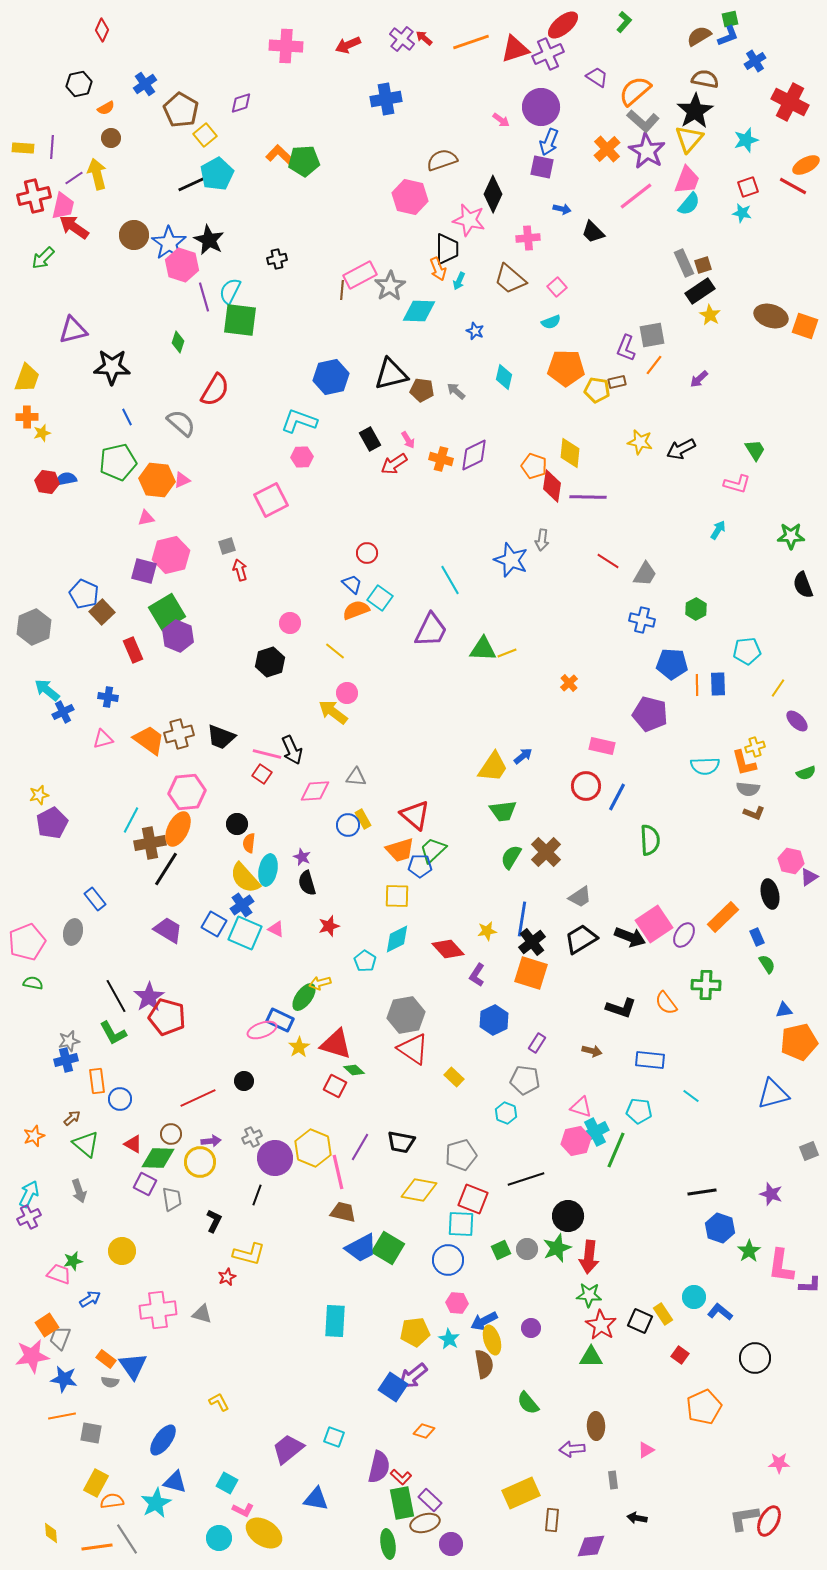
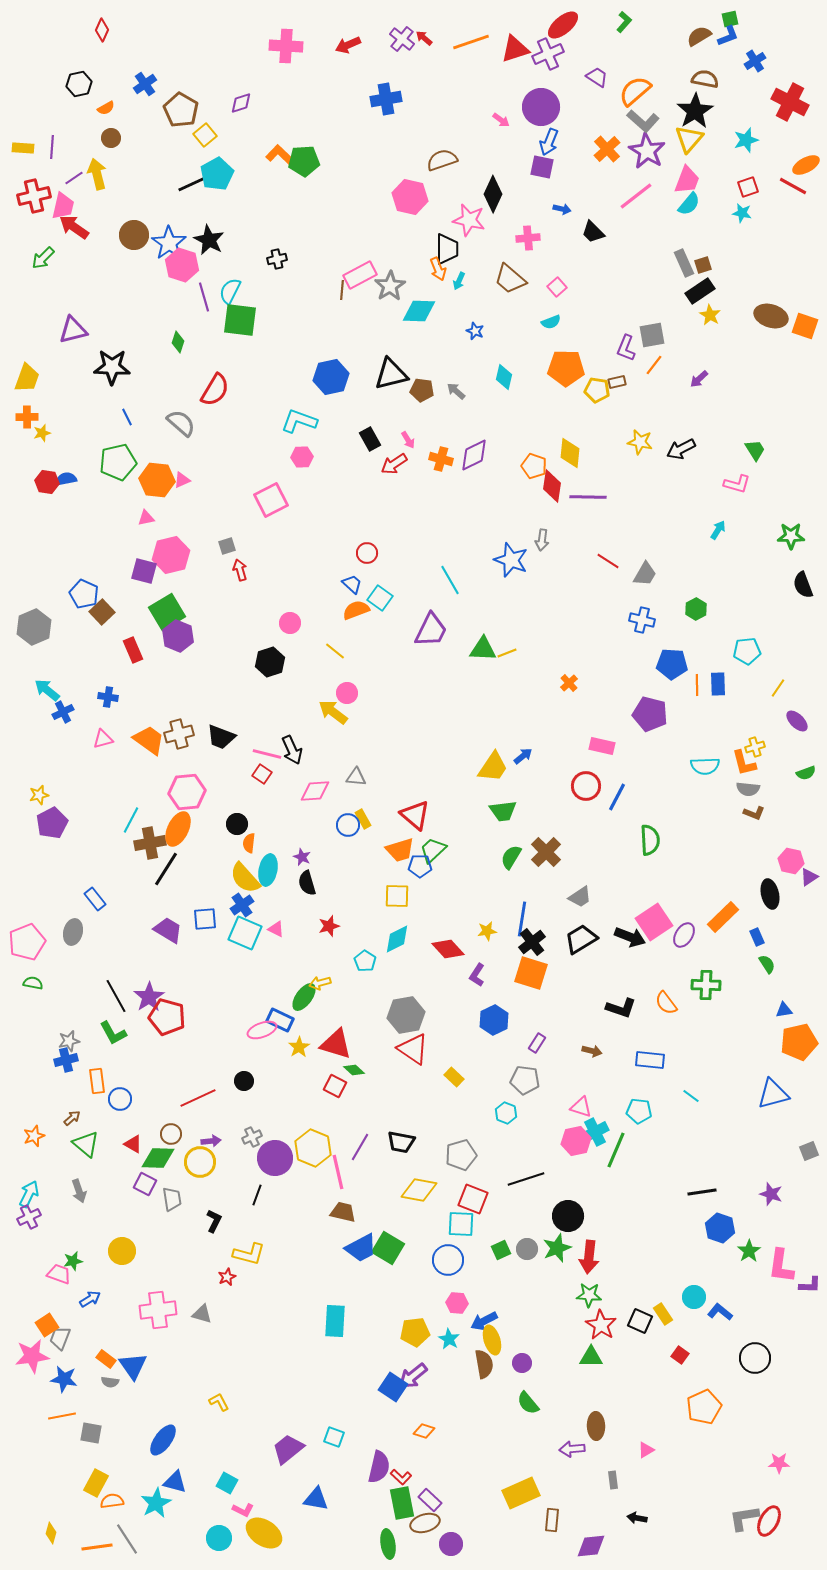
blue square at (214, 924): moved 9 px left, 5 px up; rotated 35 degrees counterclockwise
pink square at (654, 924): moved 2 px up
purple circle at (531, 1328): moved 9 px left, 35 px down
yellow diamond at (51, 1533): rotated 20 degrees clockwise
